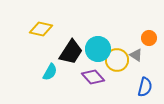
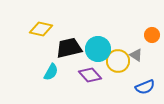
orange circle: moved 3 px right, 3 px up
black trapezoid: moved 2 px left, 4 px up; rotated 136 degrees counterclockwise
yellow circle: moved 1 px right, 1 px down
cyan semicircle: moved 1 px right
purple diamond: moved 3 px left, 2 px up
blue semicircle: rotated 54 degrees clockwise
